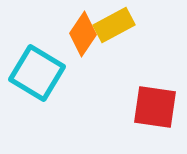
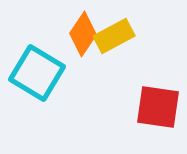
yellow rectangle: moved 11 px down
red square: moved 3 px right
